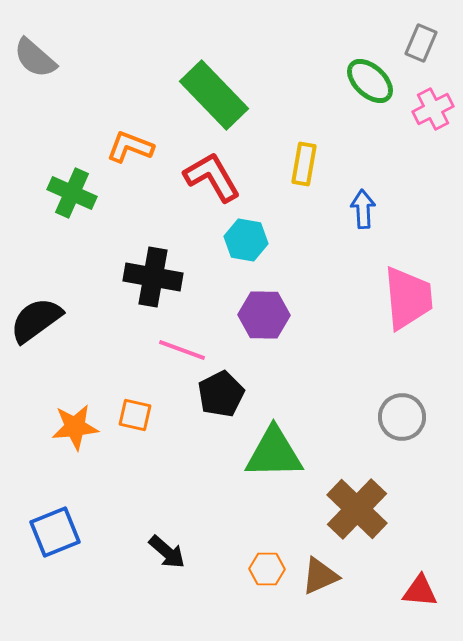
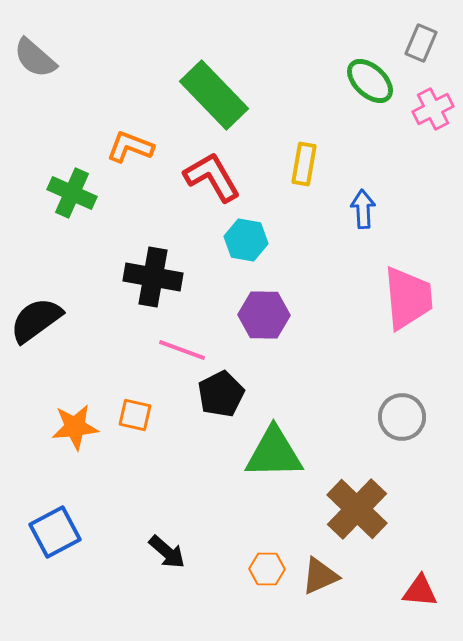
blue square: rotated 6 degrees counterclockwise
